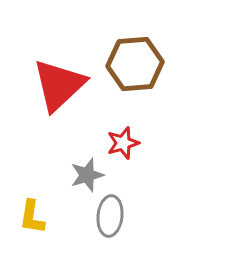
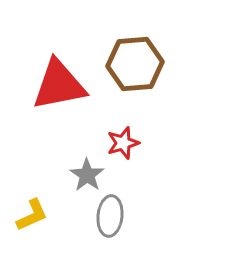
red triangle: rotated 32 degrees clockwise
gray star: rotated 20 degrees counterclockwise
yellow L-shape: moved 2 px up; rotated 123 degrees counterclockwise
